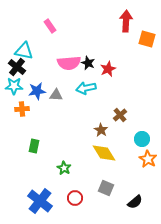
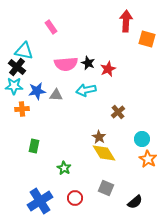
pink rectangle: moved 1 px right, 1 px down
pink semicircle: moved 3 px left, 1 px down
cyan arrow: moved 2 px down
brown cross: moved 2 px left, 3 px up
brown star: moved 2 px left, 7 px down
blue cross: rotated 20 degrees clockwise
